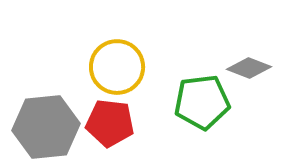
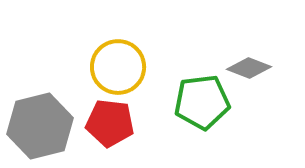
yellow circle: moved 1 px right
gray hexagon: moved 6 px left, 1 px up; rotated 8 degrees counterclockwise
